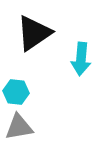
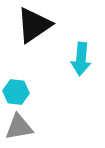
black triangle: moved 8 px up
